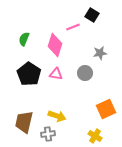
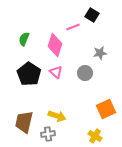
pink triangle: moved 2 px up; rotated 32 degrees clockwise
